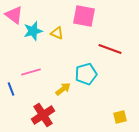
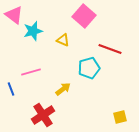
pink square: rotated 30 degrees clockwise
yellow triangle: moved 6 px right, 7 px down
cyan pentagon: moved 3 px right, 6 px up
